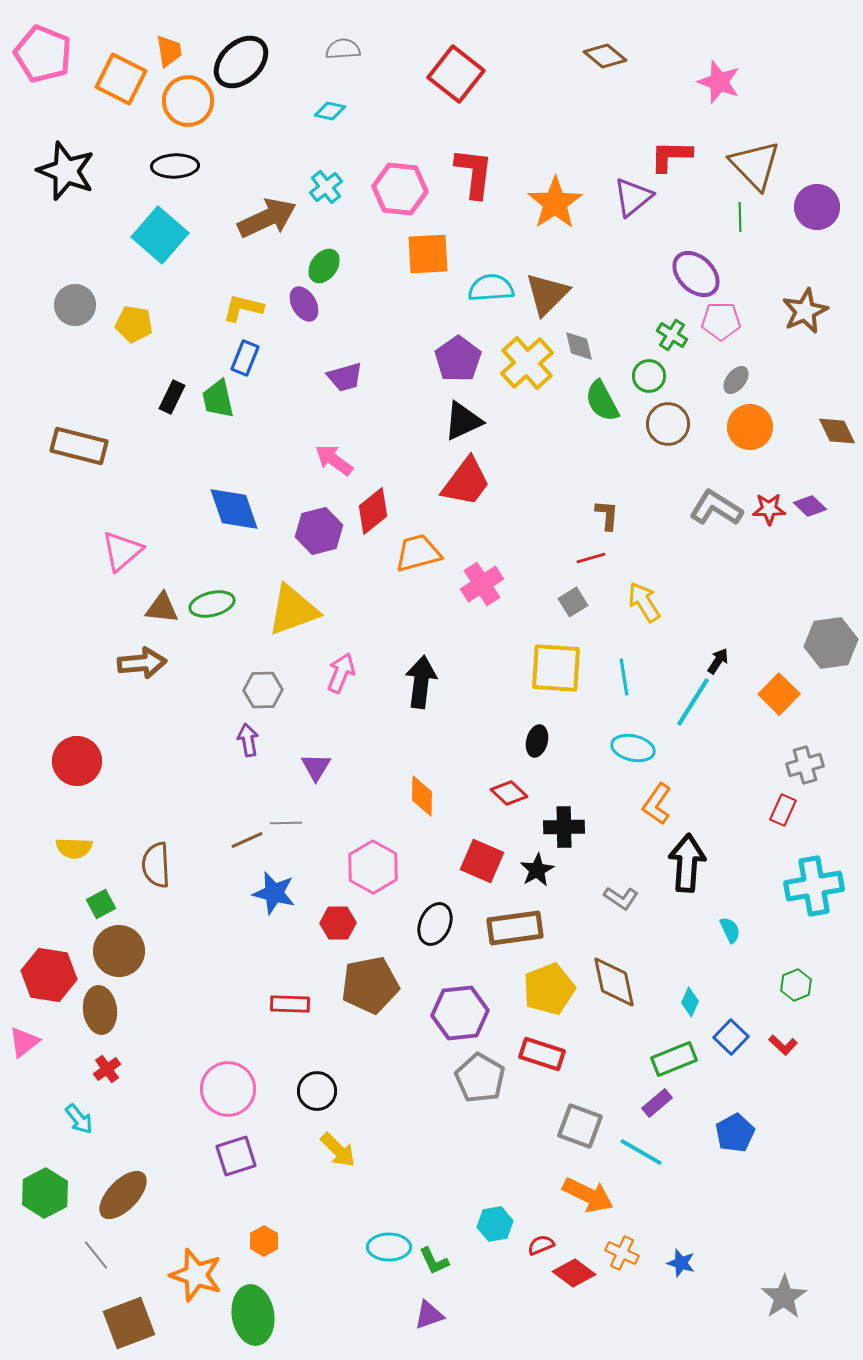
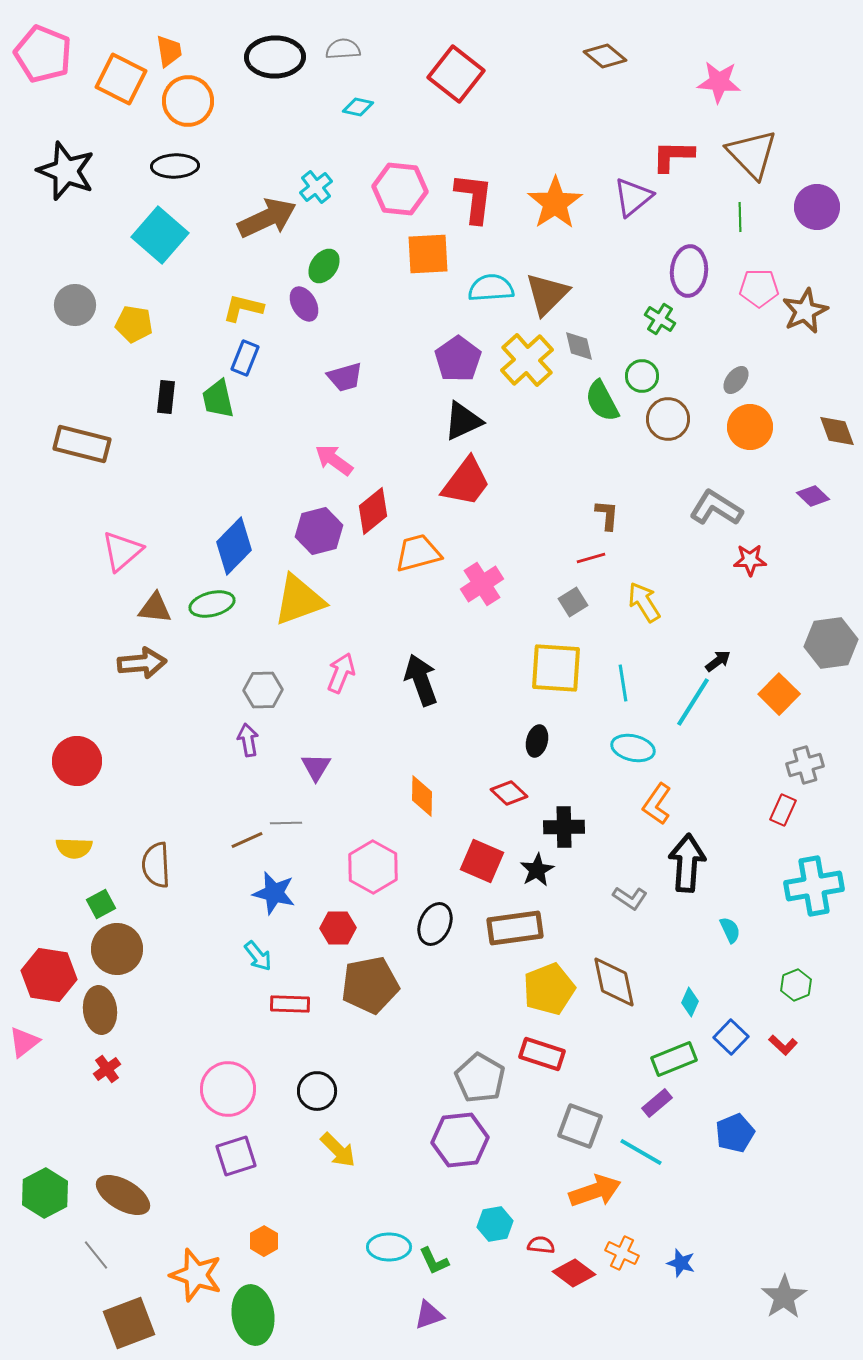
black ellipse at (241, 62): moved 34 px right, 5 px up; rotated 42 degrees clockwise
pink star at (719, 82): rotated 15 degrees counterclockwise
cyan diamond at (330, 111): moved 28 px right, 4 px up
red L-shape at (671, 156): moved 2 px right
brown triangle at (755, 165): moved 3 px left, 11 px up
red L-shape at (474, 173): moved 25 px down
cyan cross at (326, 187): moved 10 px left
purple ellipse at (696, 274): moved 7 px left, 3 px up; rotated 51 degrees clockwise
pink pentagon at (721, 321): moved 38 px right, 33 px up
green cross at (672, 335): moved 12 px left, 16 px up
yellow cross at (527, 363): moved 3 px up
green circle at (649, 376): moved 7 px left
black rectangle at (172, 397): moved 6 px left; rotated 20 degrees counterclockwise
brown circle at (668, 424): moved 5 px up
brown diamond at (837, 431): rotated 6 degrees clockwise
brown rectangle at (79, 446): moved 3 px right, 2 px up
purple diamond at (810, 506): moved 3 px right, 10 px up
blue diamond at (234, 509): moved 37 px down; rotated 64 degrees clockwise
red star at (769, 509): moved 19 px left, 51 px down
brown triangle at (162, 608): moved 7 px left
yellow triangle at (293, 610): moved 6 px right, 10 px up
black arrow at (718, 661): rotated 20 degrees clockwise
cyan line at (624, 677): moved 1 px left, 6 px down
black arrow at (421, 682): moved 2 px up; rotated 27 degrees counterclockwise
gray L-shape at (621, 898): moved 9 px right
red hexagon at (338, 923): moved 5 px down
brown circle at (119, 951): moved 2 px left, 2 px up
purple hexagon at (460, 1013): moved 127 px down
cyan arrow at (79, 1119): moved 179 px right, 163 px up
blue pentagon at (735, 1133): rotated 6 degrees clockwise
brown ellipse at (123, 1195): rotated 76 degrees clockwise
orange arrow at (588, 1195): moved 7 px right, 4 px up; rotated 45 degrees counterclockwise
red semicircle at (541, 1245): rotated 28 degrees clockwise
